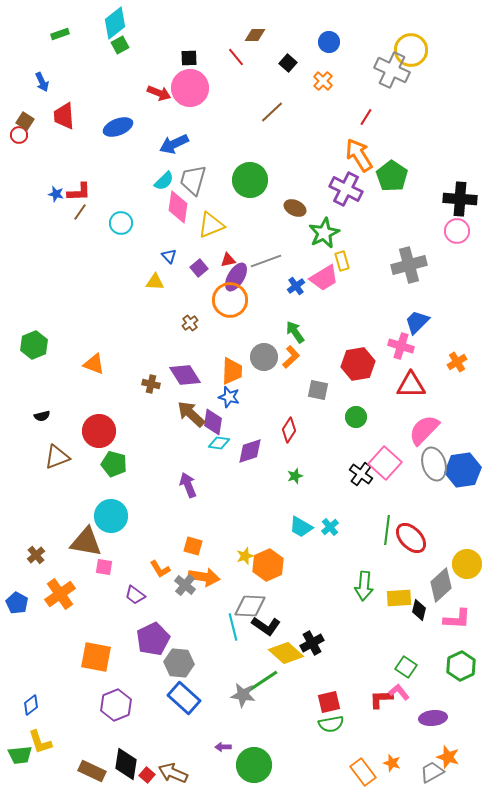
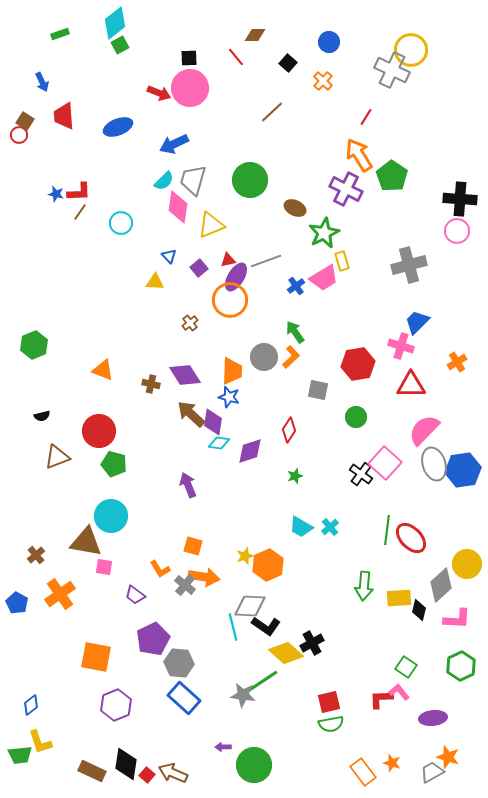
orange triangle at (94, 364): moved 9 px right, 6 px down
